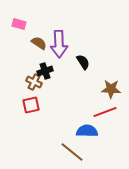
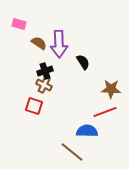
brown cross: moved 10 px right, 3 px down
red square: moved 3 px right, 1 px down; rotated 30 degrees clockwise
